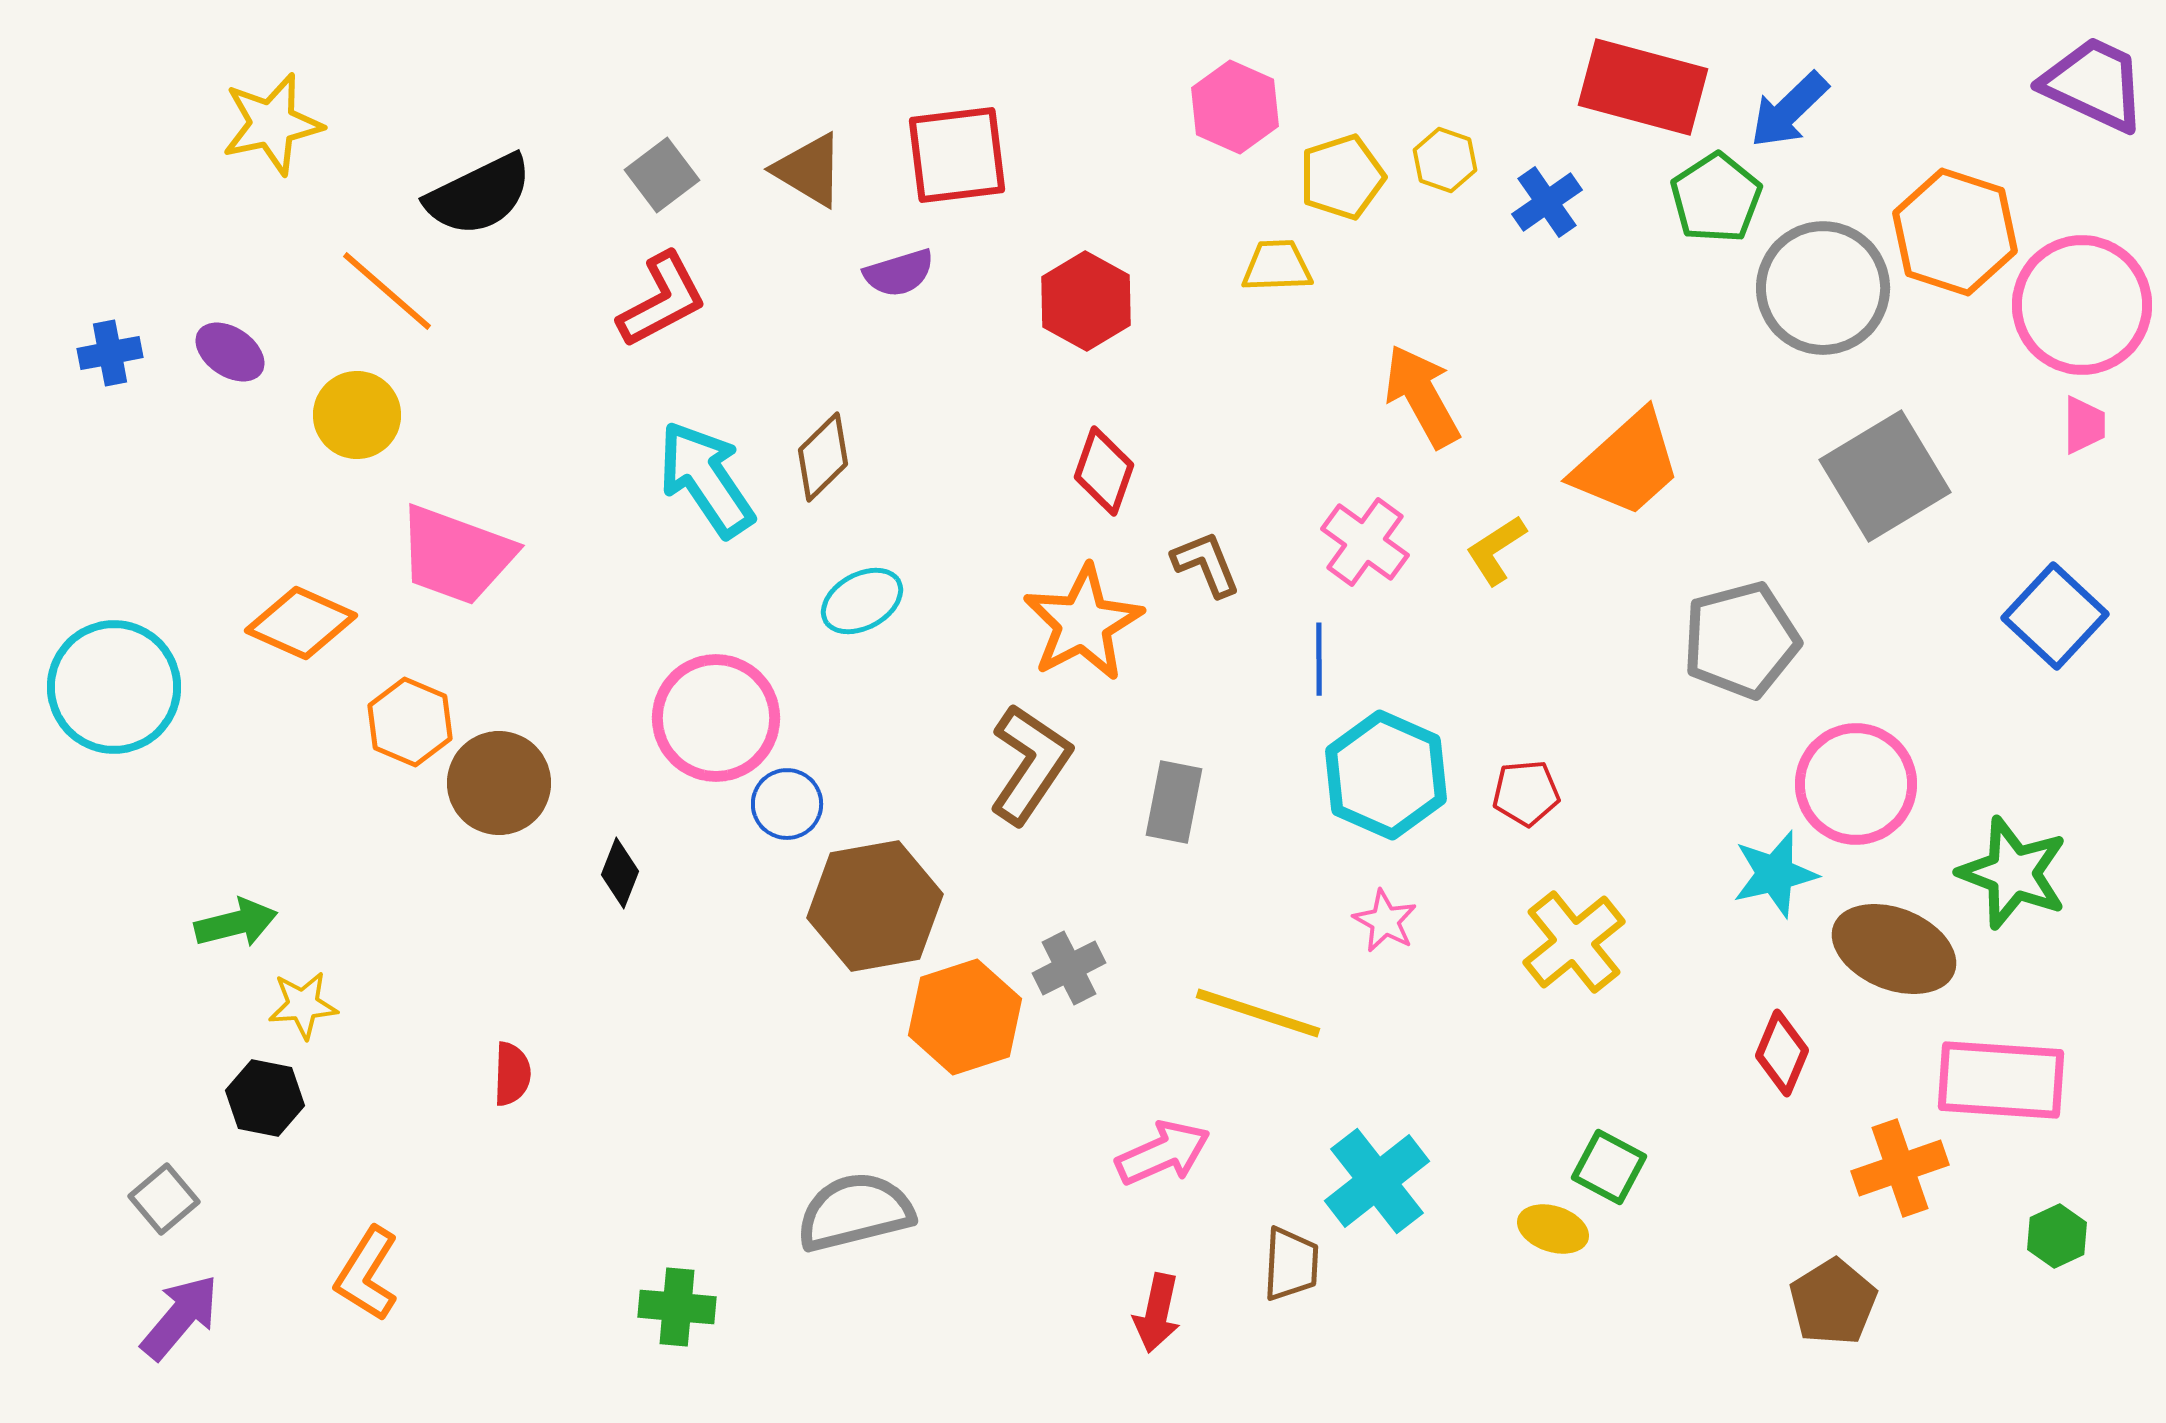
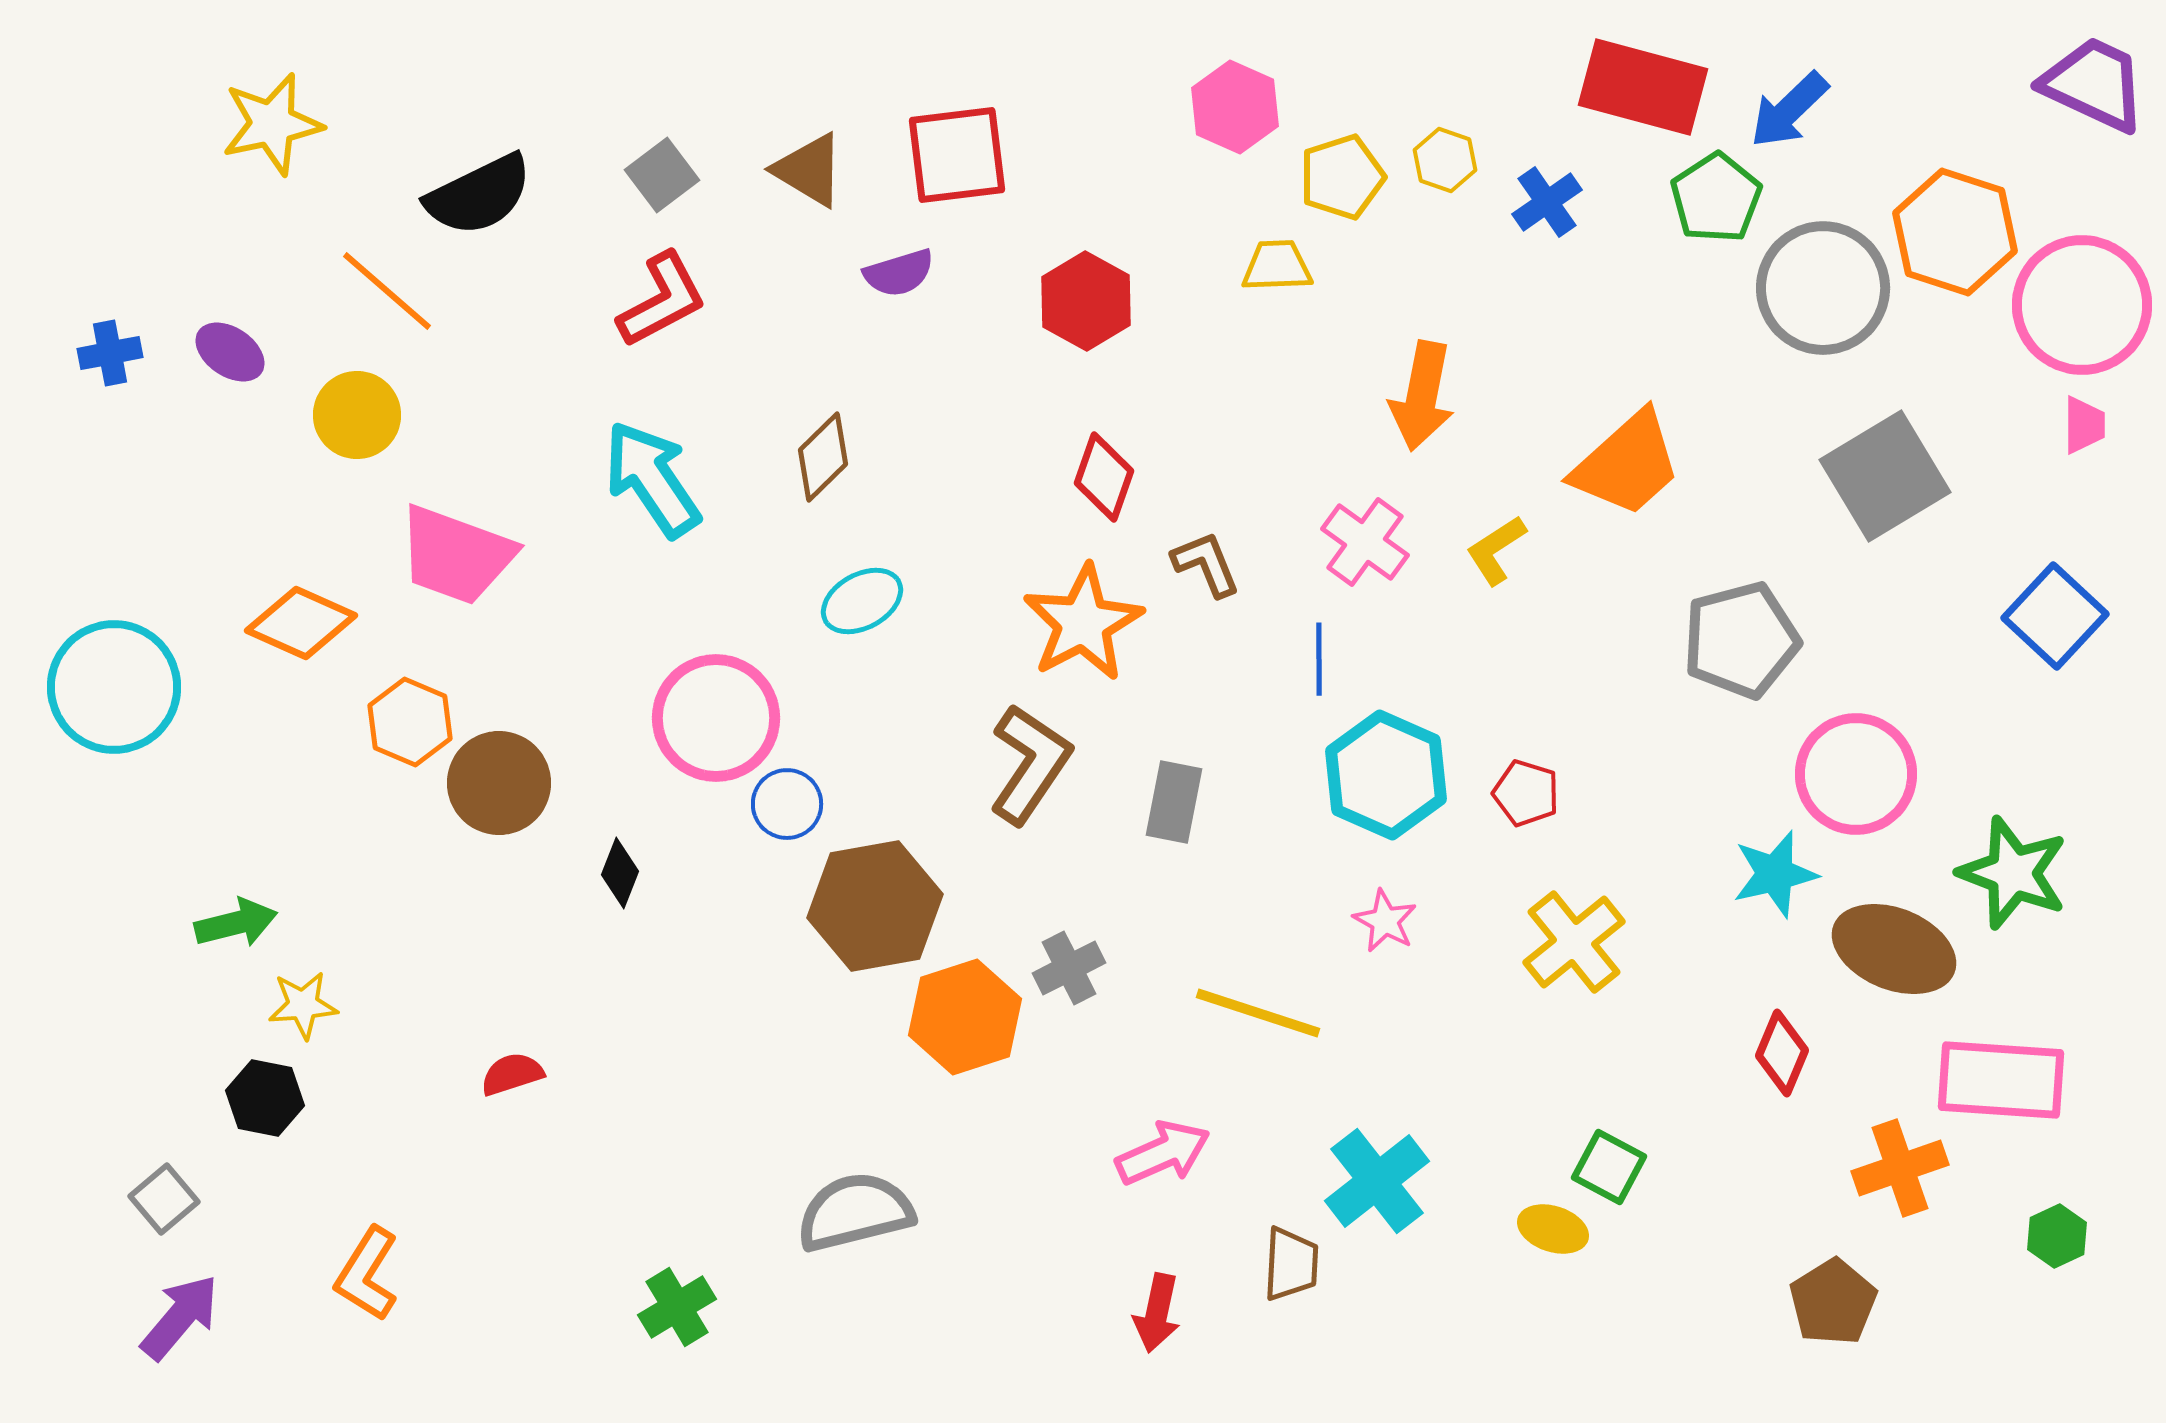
orange arrow at (1422, 396): rotated 140 degrees counterclockwise
red diamond at (1104, 471): moved 6 px down
cyan arrow at (706, 479): moved 54 px left
pink circle at (1856, 784): moved 10 px up
red pentagon at (1526, 793): rotated 22 degrees clockwise
red semicircle at (512, 1074): rotated 110 degrees counterclockwise
green cross at (677, 1307): rotated 36 degrees counterclockwise
